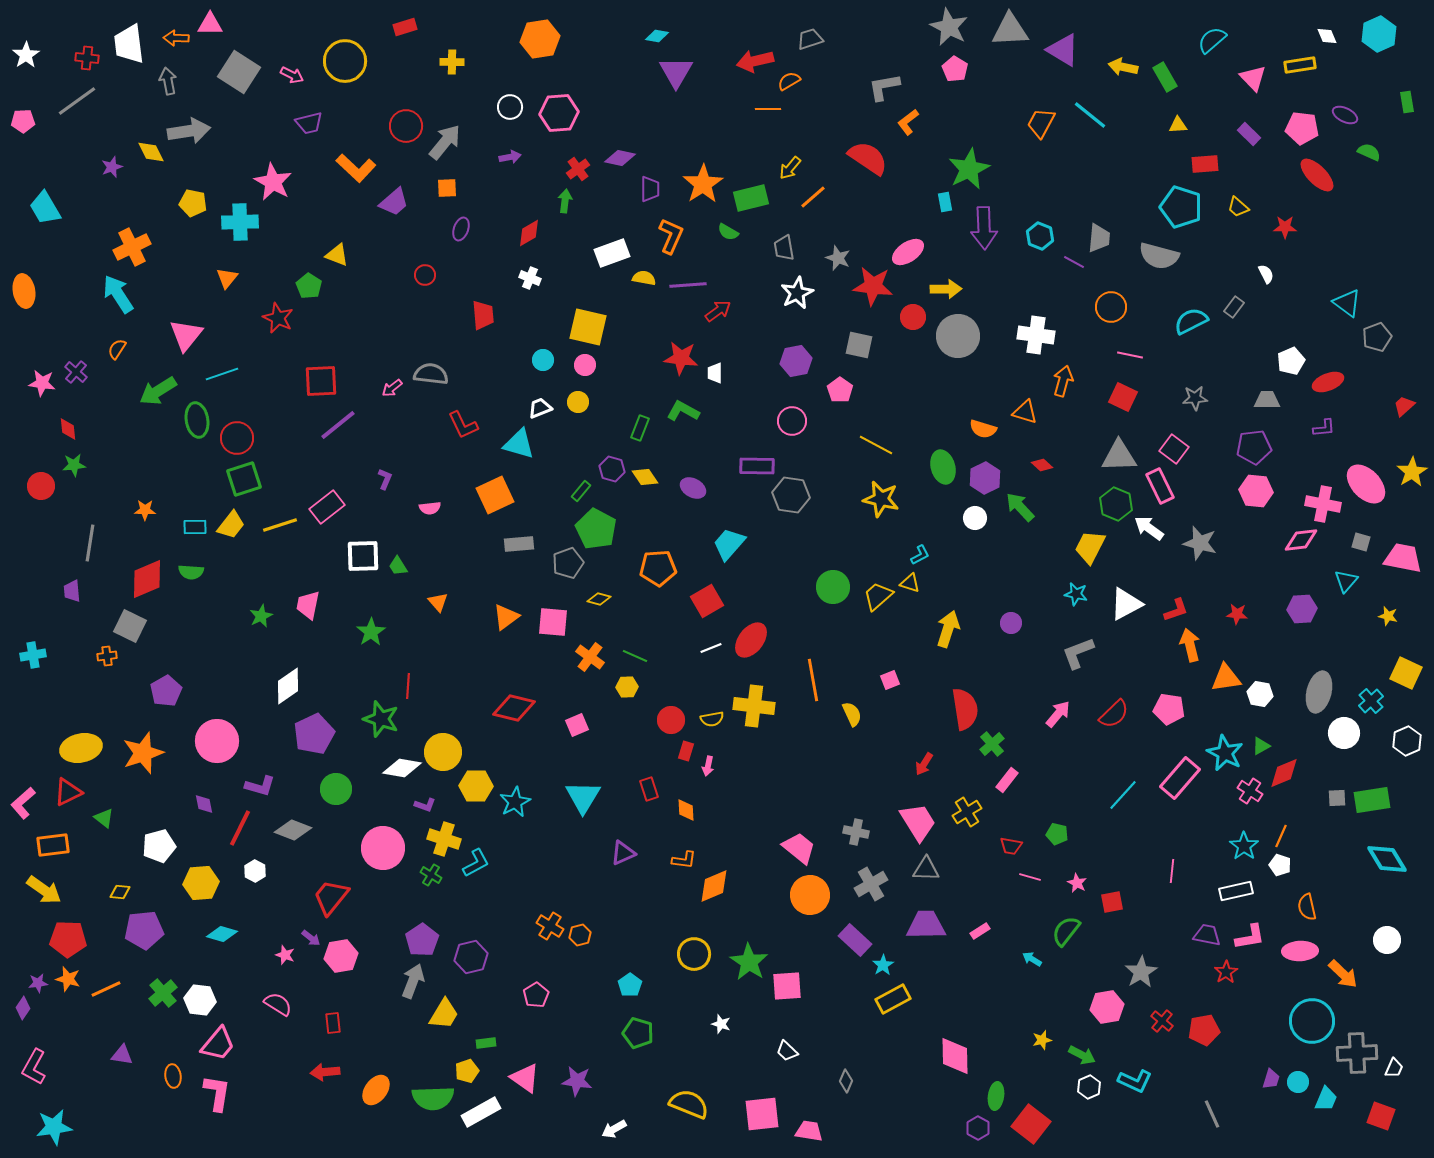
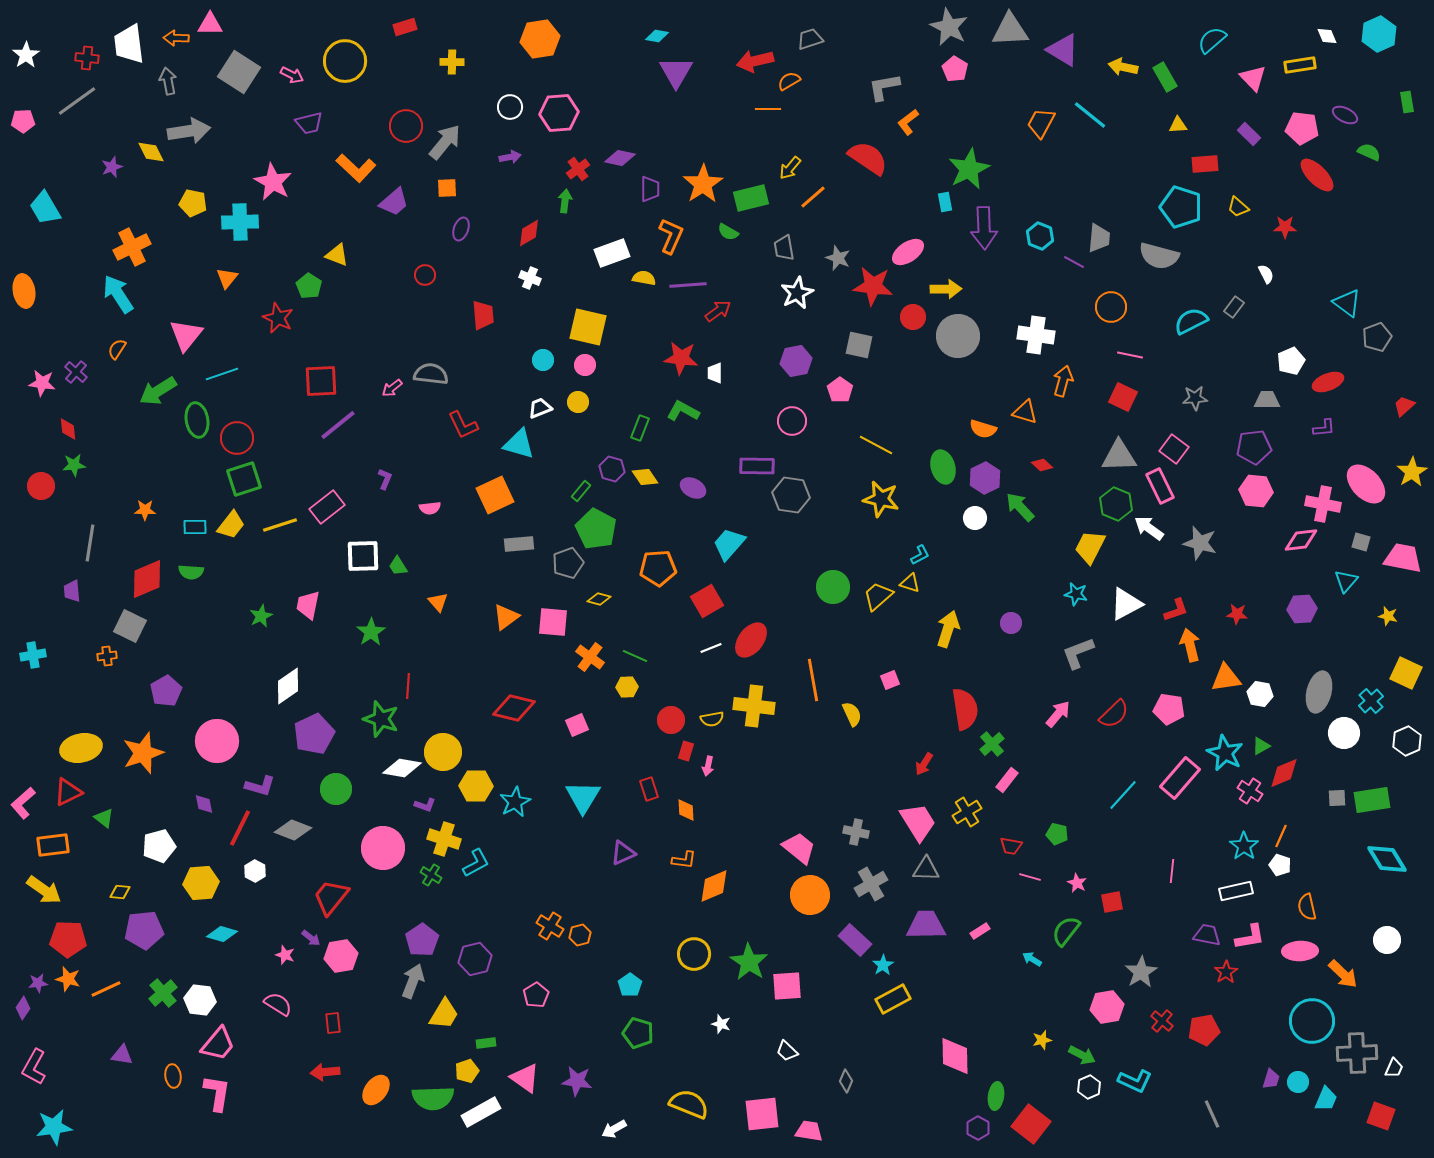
purple hexagon at (471, 957): moved 4 px right, 2 px down
